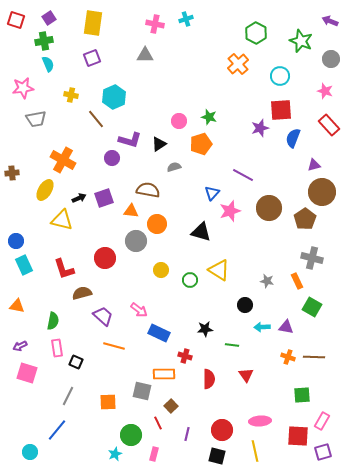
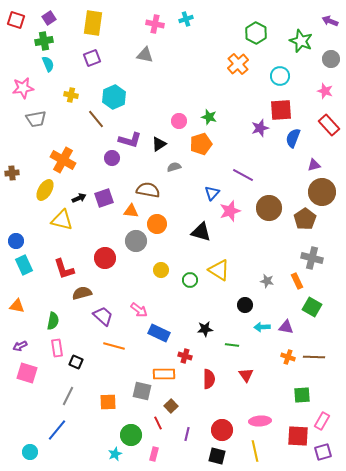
gray triangle at (145, 55): rotated 12 degrees clockwise
